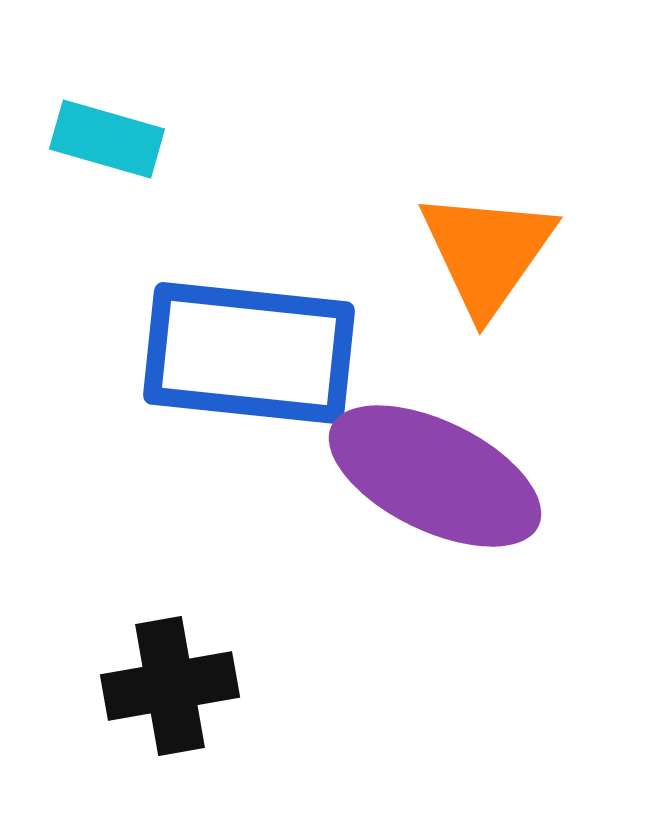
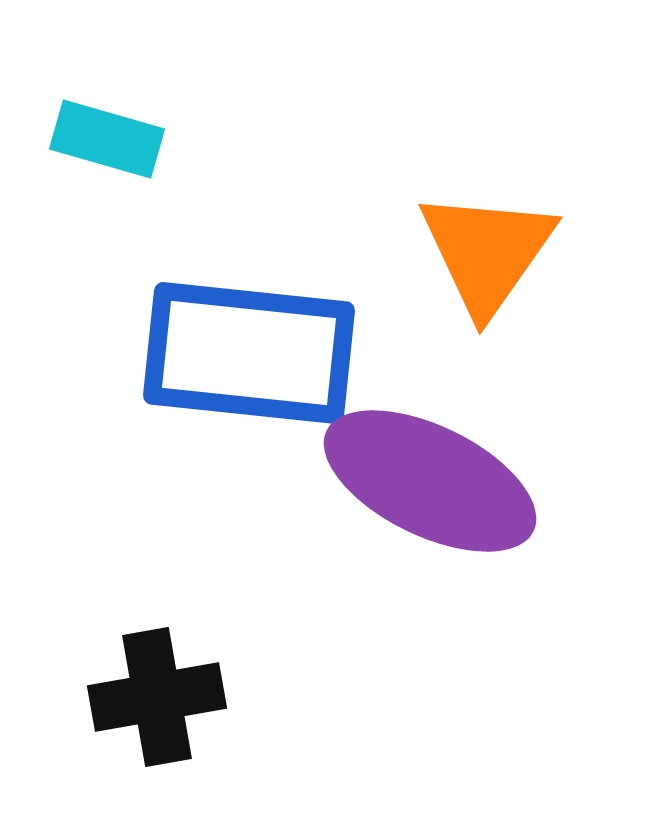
purple ellipse: moved 5 px left, 5 px down
black cross: moved 13 px left, 11 px down
